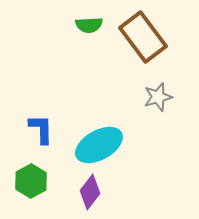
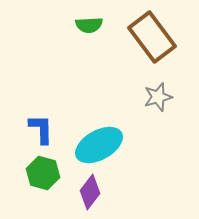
brown rectangle: moved 9 px right
green hexagon: moved 12 px right, 8 px up; rotated 16 degrees counterclockwise
